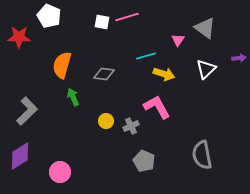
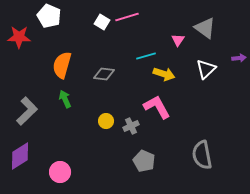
white square: rotated 21 degrees clockwise
green arrow: moved 8 px left, 2 px down
